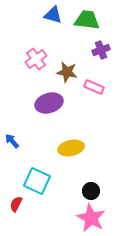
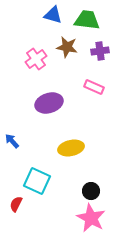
purple cross: moved 1 px left, 1 px down; rotated 12 degrees clockwise
brown star: moved 25 px up
